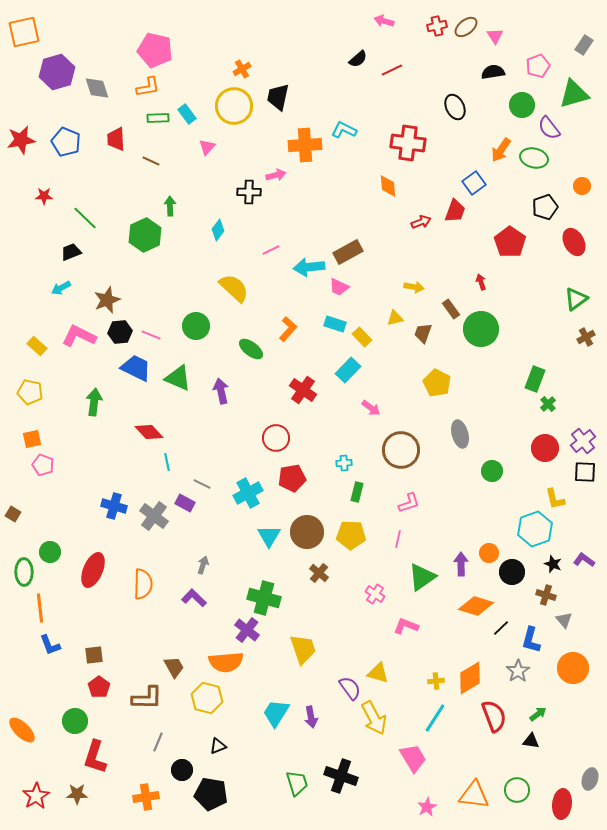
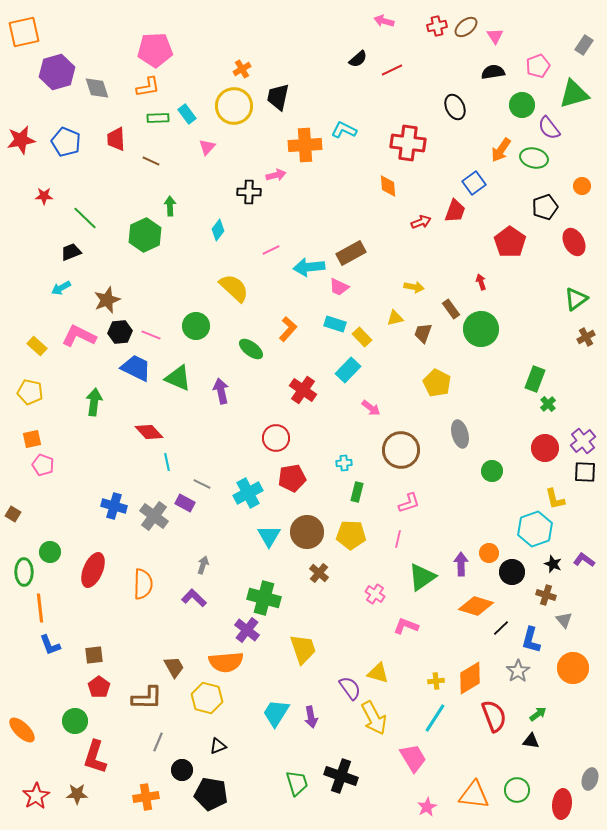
pink pentagon at (155, 50): rotated 16 degrees counterclockwise
brown rectangle at (348, 252): moved 3 px right, 1 px down
